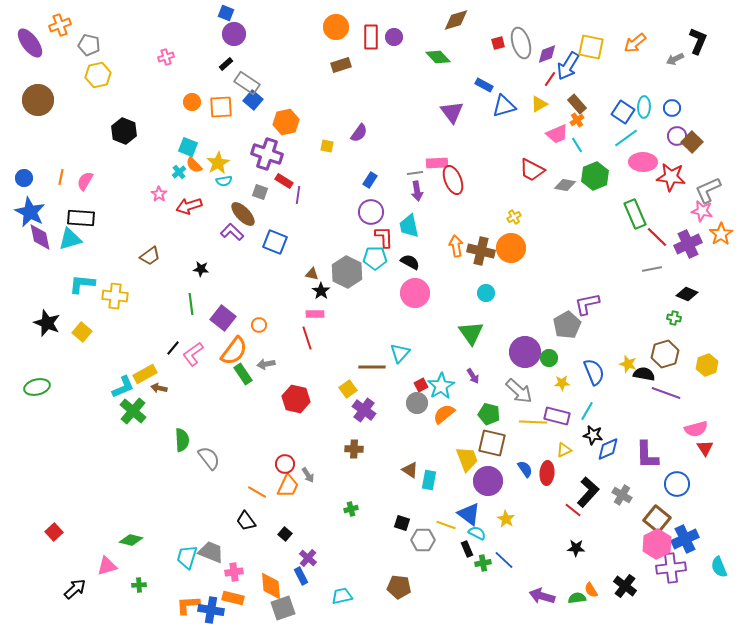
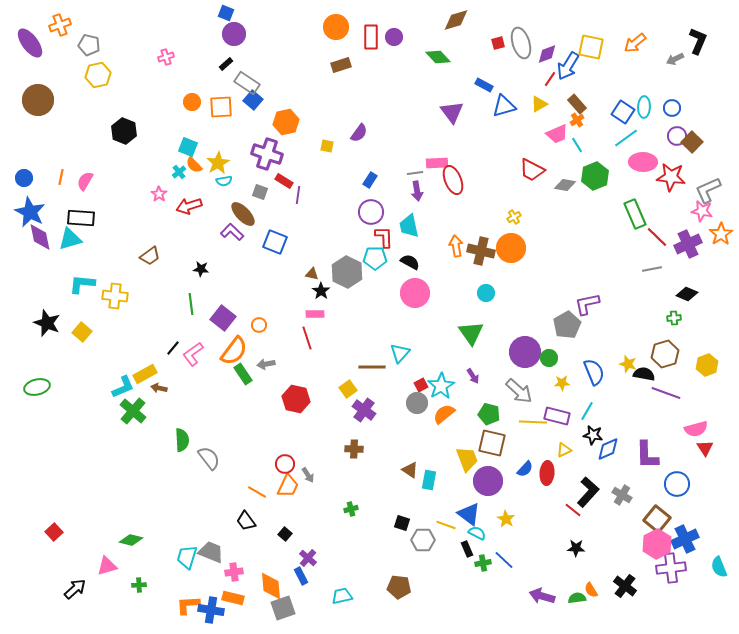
green cross at (674, 318): rotated 16 degrees counterclockwise
blue semicircle at (525, 469): rotated 78 degrees clockwise
